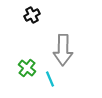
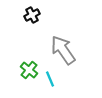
gray arrow: rotated 144 degrees clockwise
green cross: moved 2 px right, 2 px down
